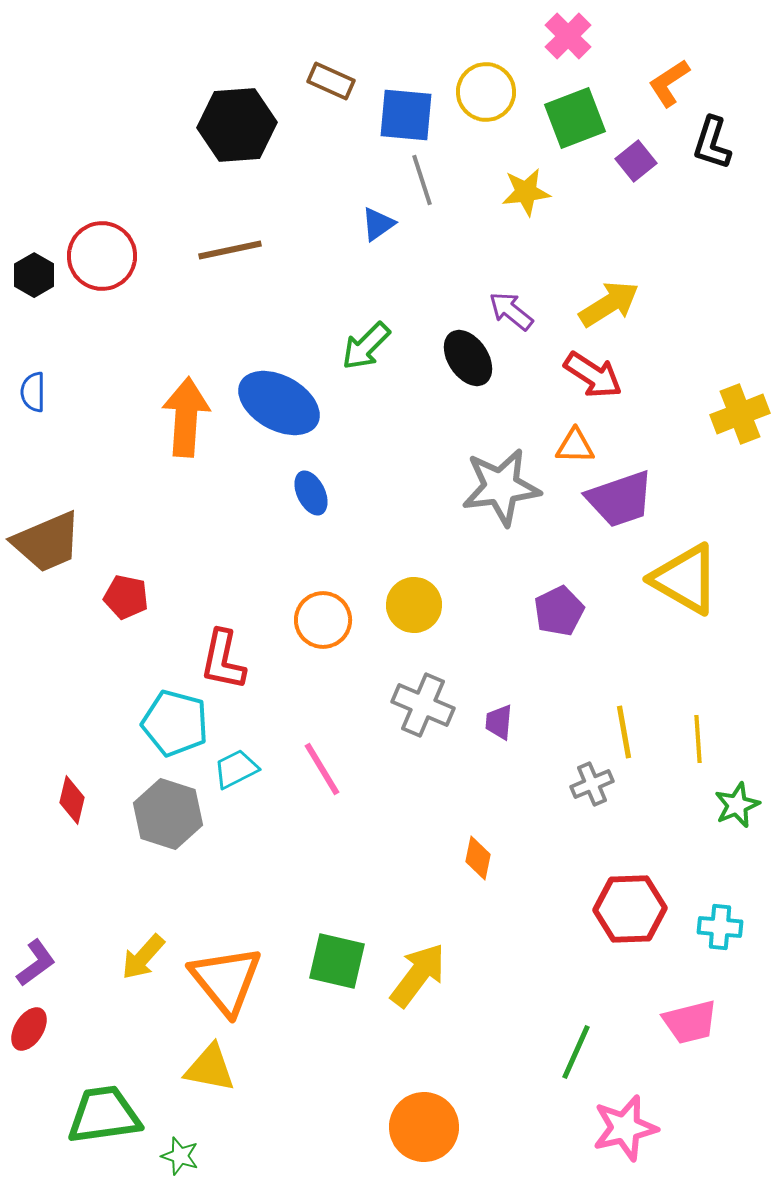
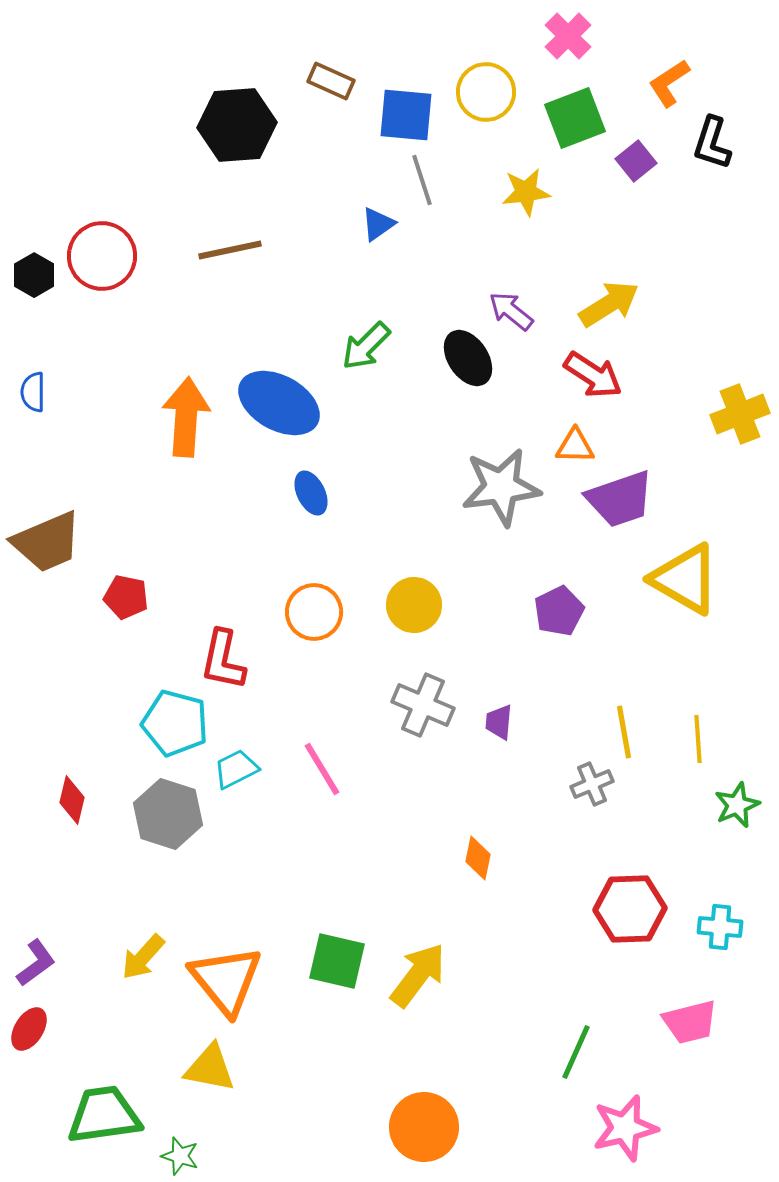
orange circle at (323, 620): moved 9 px left, 8 px up
